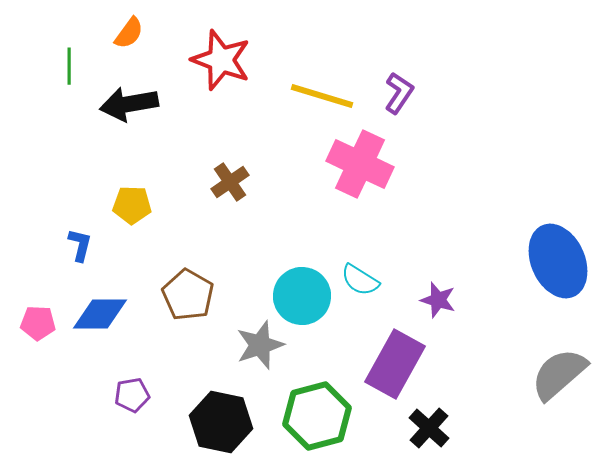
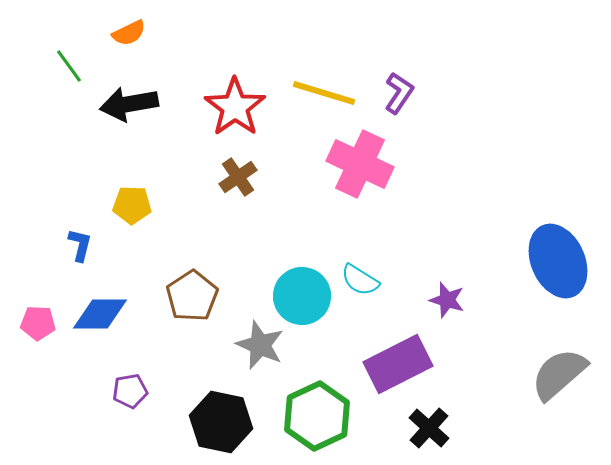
orange semicircle: rotated 28 degrees clockwise
red star: moved 14 px right, 47 px down; rotated 16 degrees clockwise
green line: rotated 36 degrees counterclockwise
yellow line: moved 2 px right, 3 px up
brown cross: moved 8 px right, 5 px up
brown pentagon: moved 4 px right, 1 px down; rotated 9 degrees clockwise
purple star: moved 9 px right
gray star: rotated 30 degrees counterclockwise
purple rectangle: moved 3 px right; rotated 34 degrees clockwise
purple pentagon: moved 2 px left, 4 px up
green hexagon: rotated 10 degrees counterclockwise
